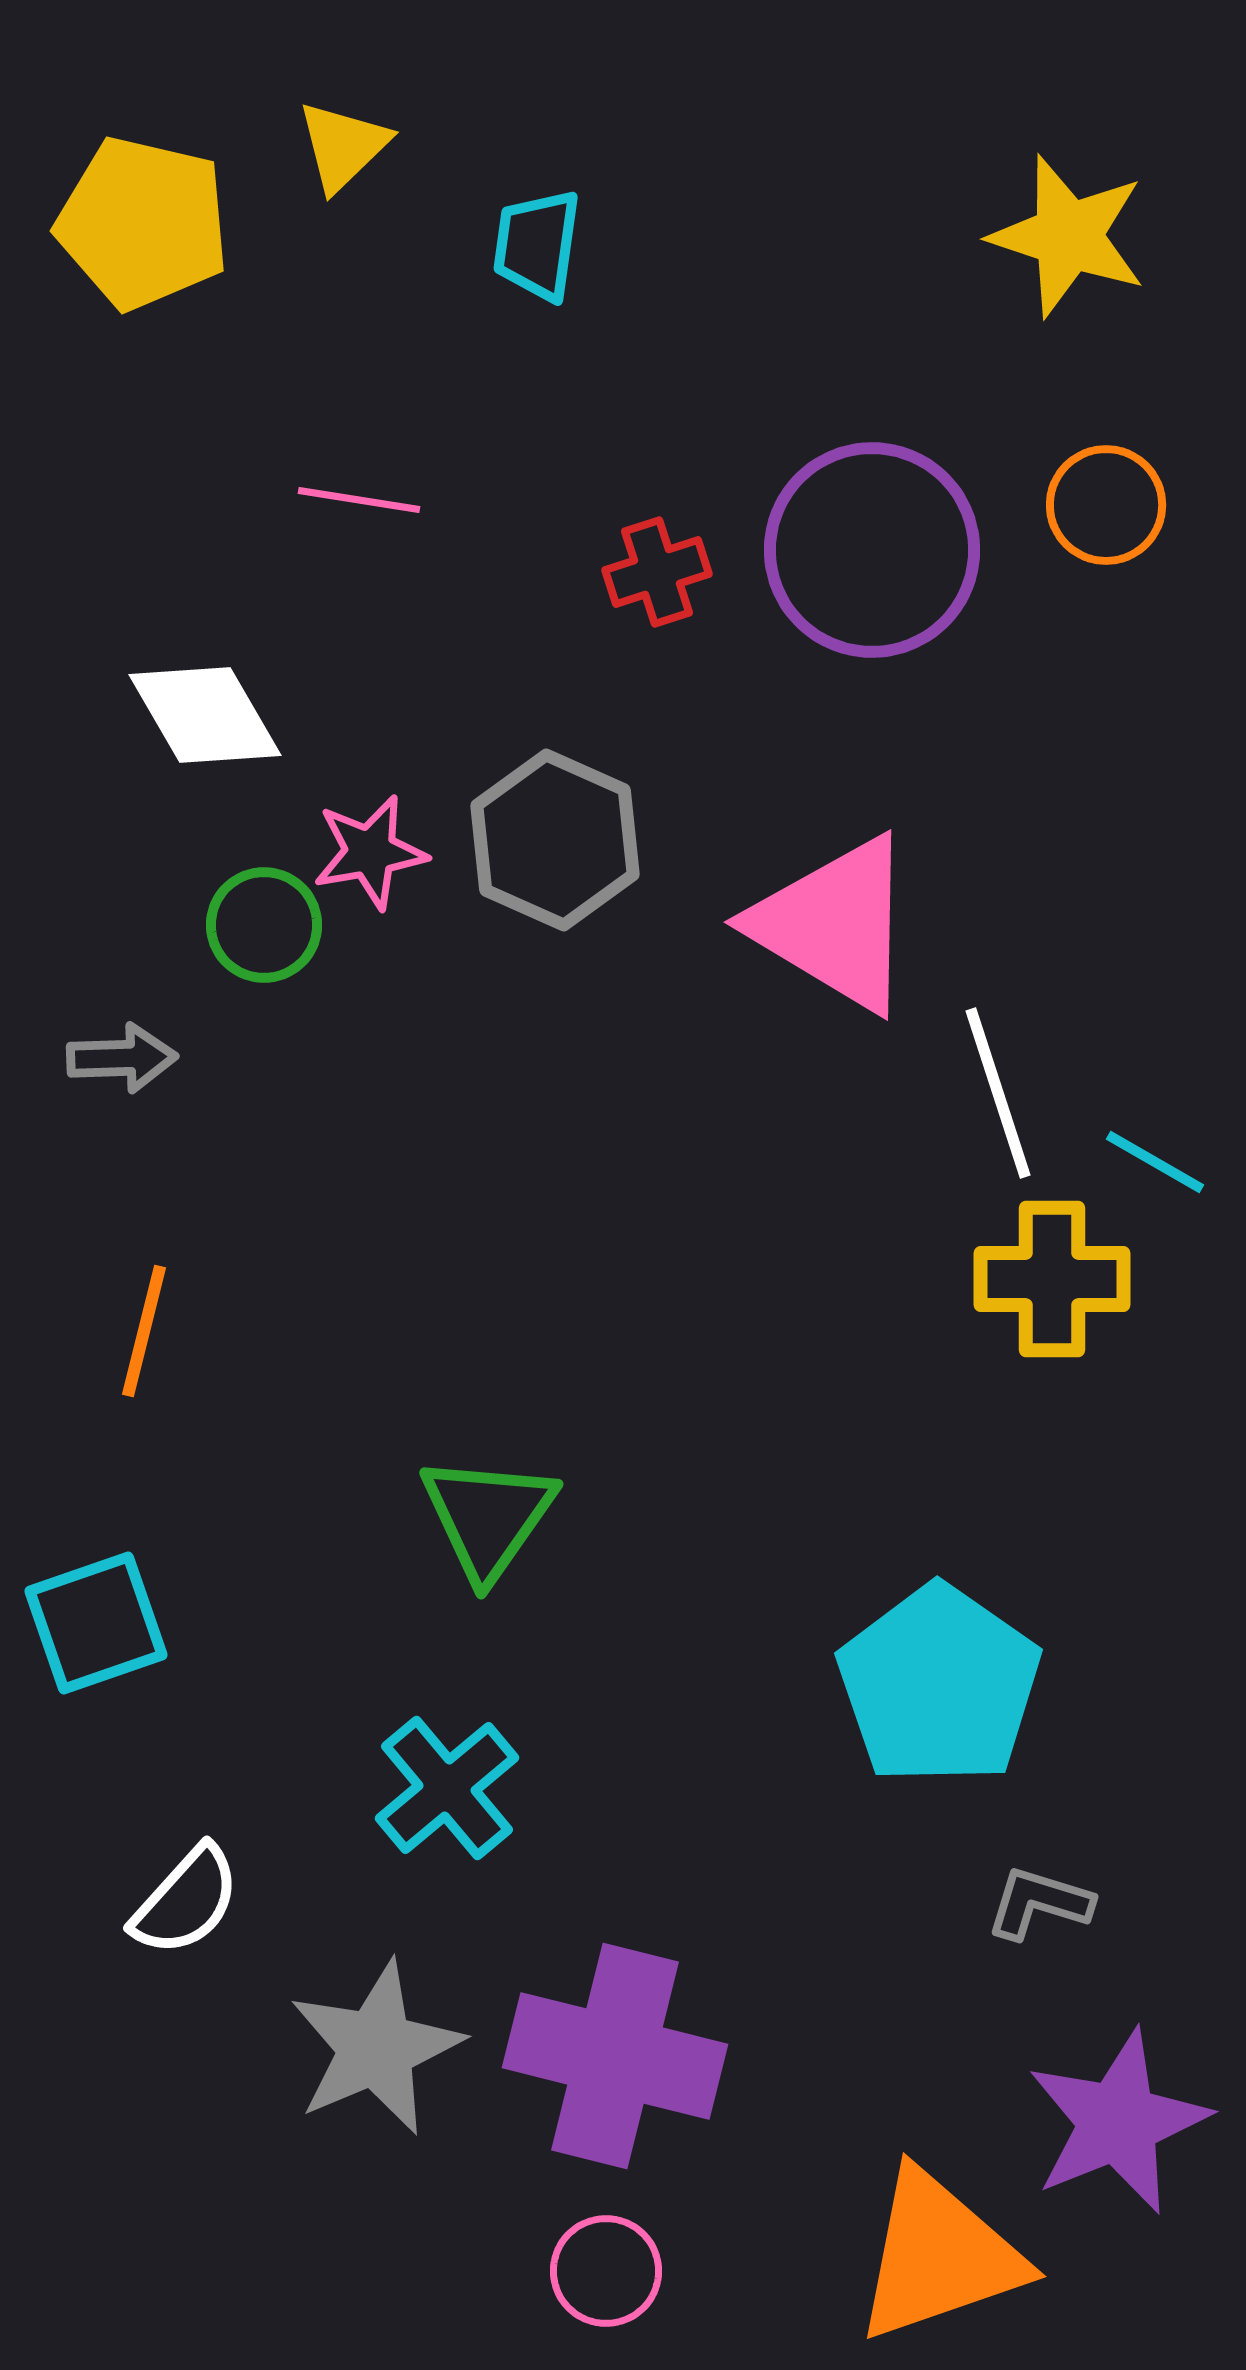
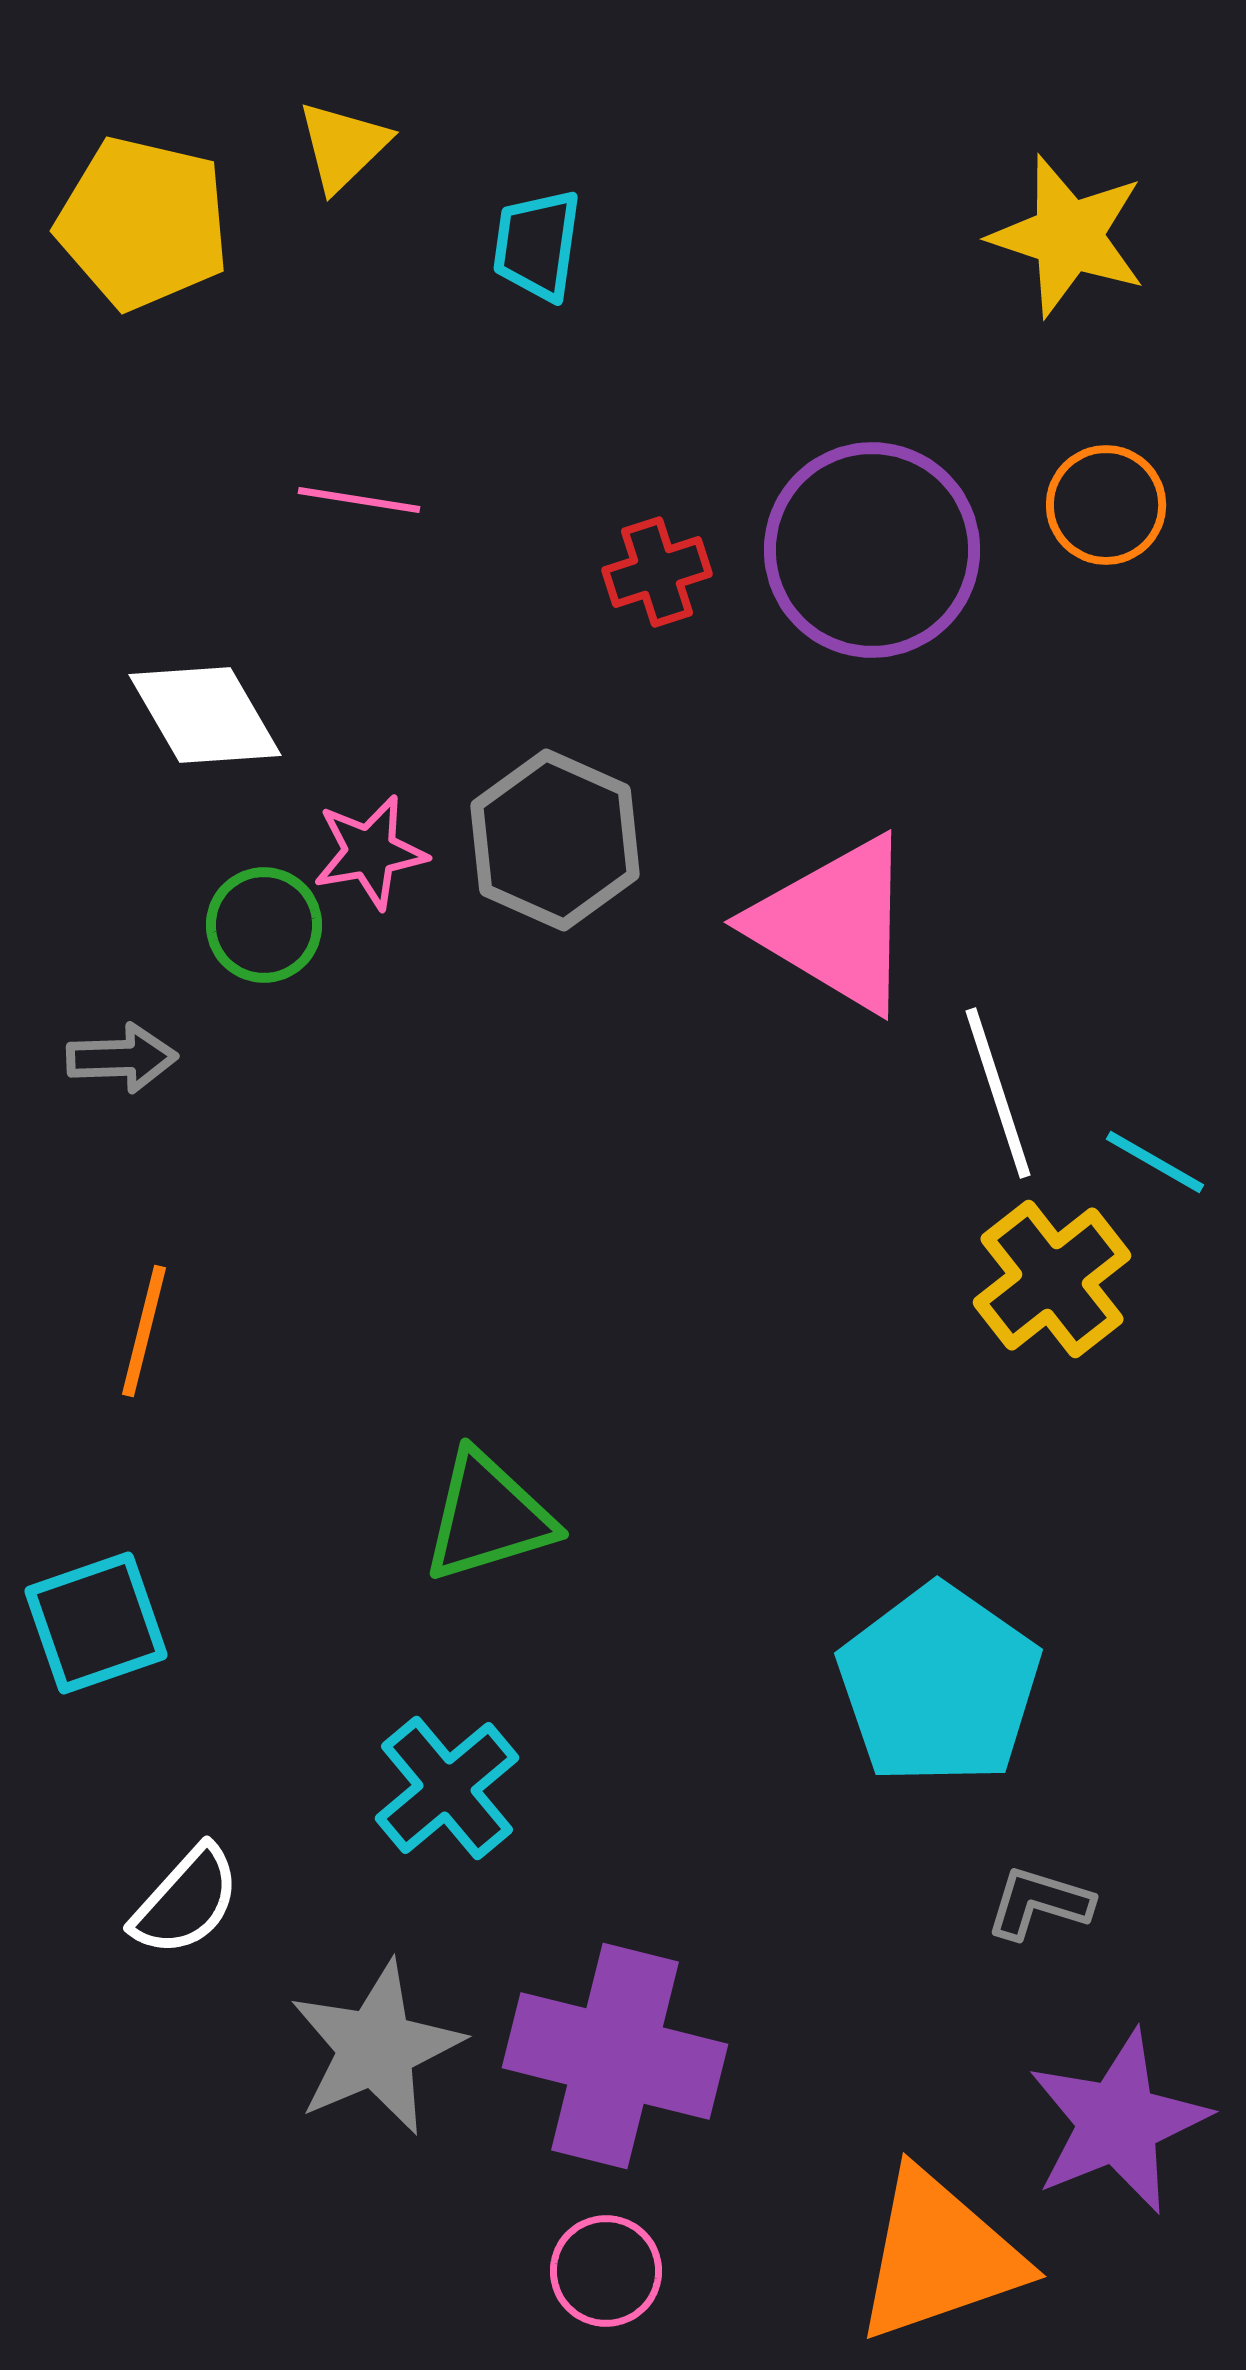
yellow cross: rotated 38 degrees counterclockwise
green triangle: rotated 38 degrees clockwise
